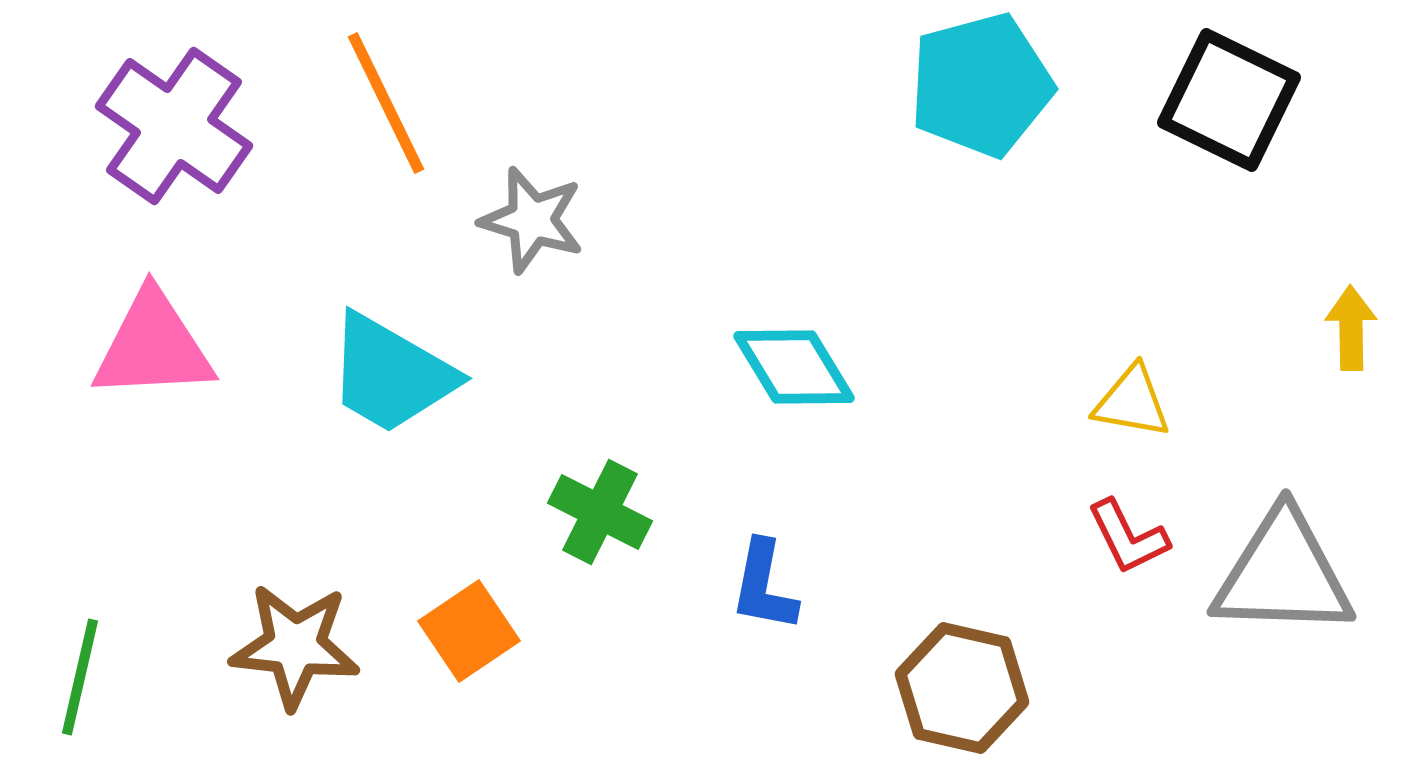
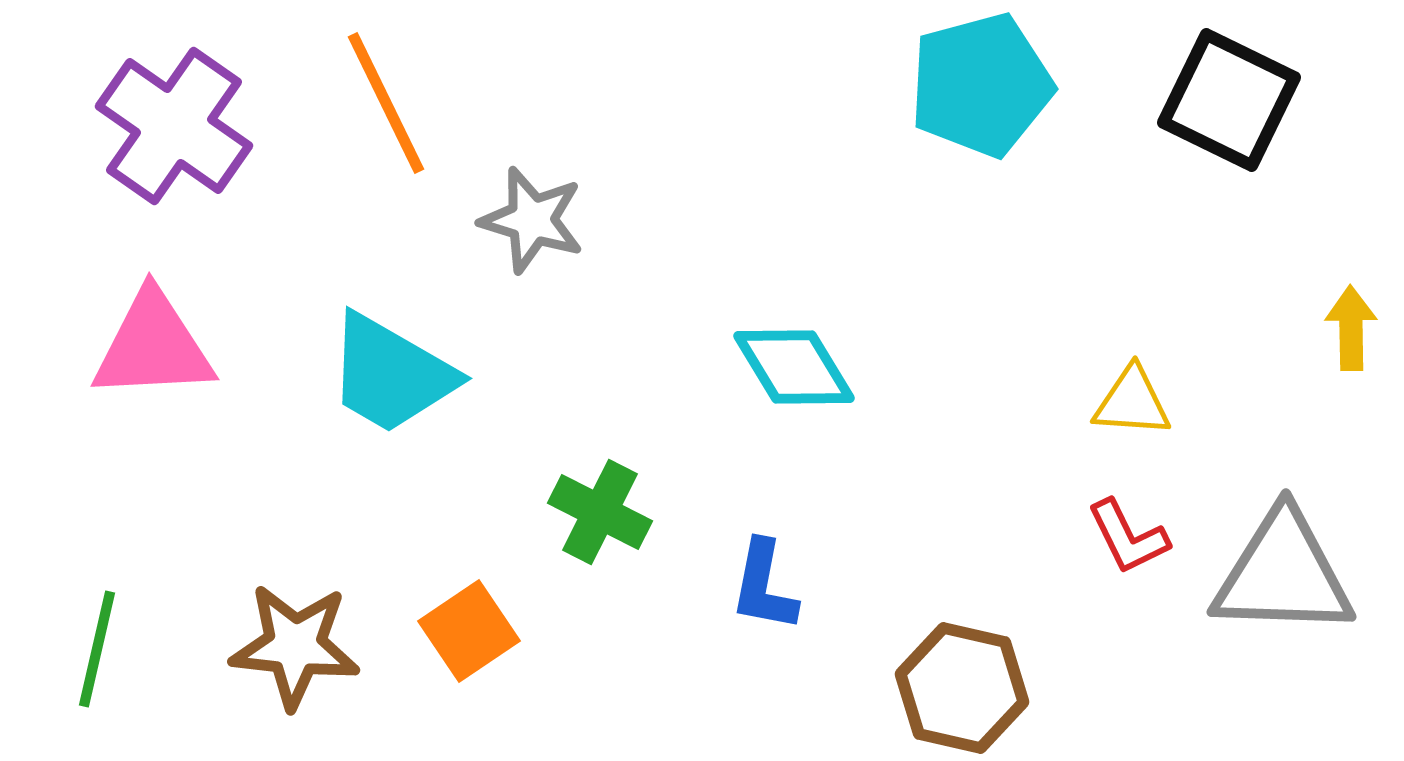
yellow triangle: rotated 6 degrees counterclockwise
green line: moved 17 px right, 28 px up
